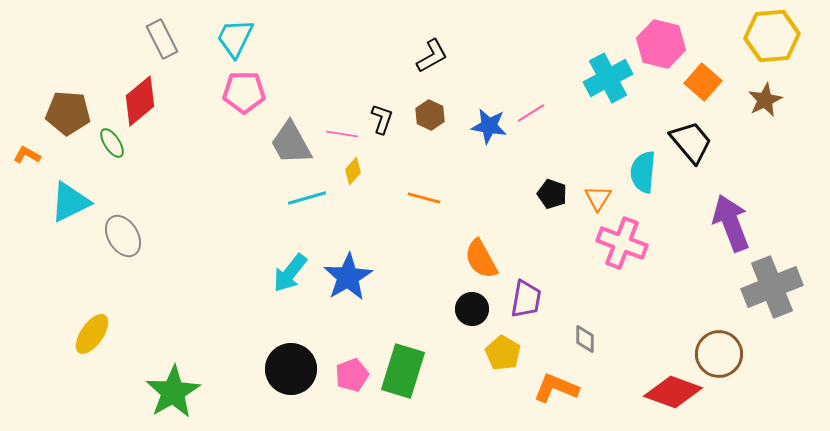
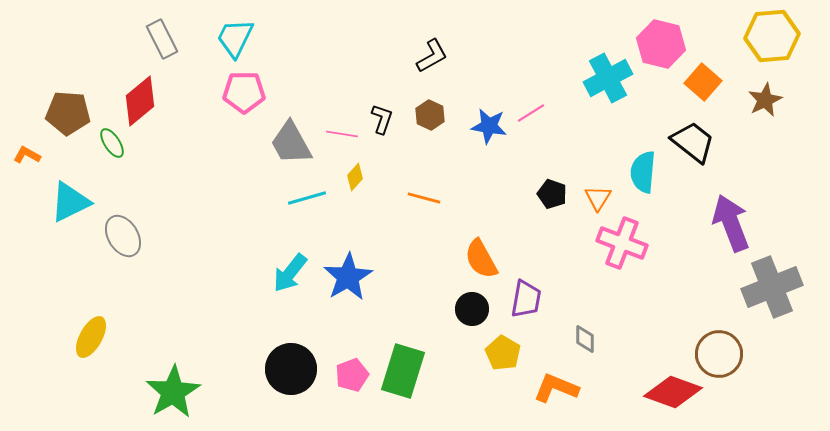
black trapezoid at (691, 142): moved 2 px right; rotated 12 degrees counterclockwise
yellow diamond at (353, 171): moved 2 px right, 6 px down
yellow ellipse at (92, 334): moved 1 px left, 3 px down; rotated 6 degrees counterclockwise
